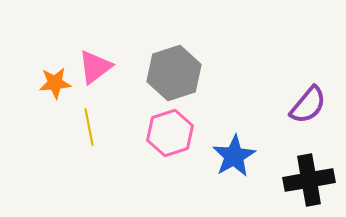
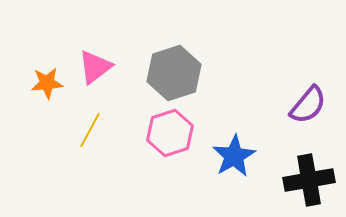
orange star: moved 8 px left
yellow line: moved 1 px right, 3 px down; rotated 39 degrees clockwise
